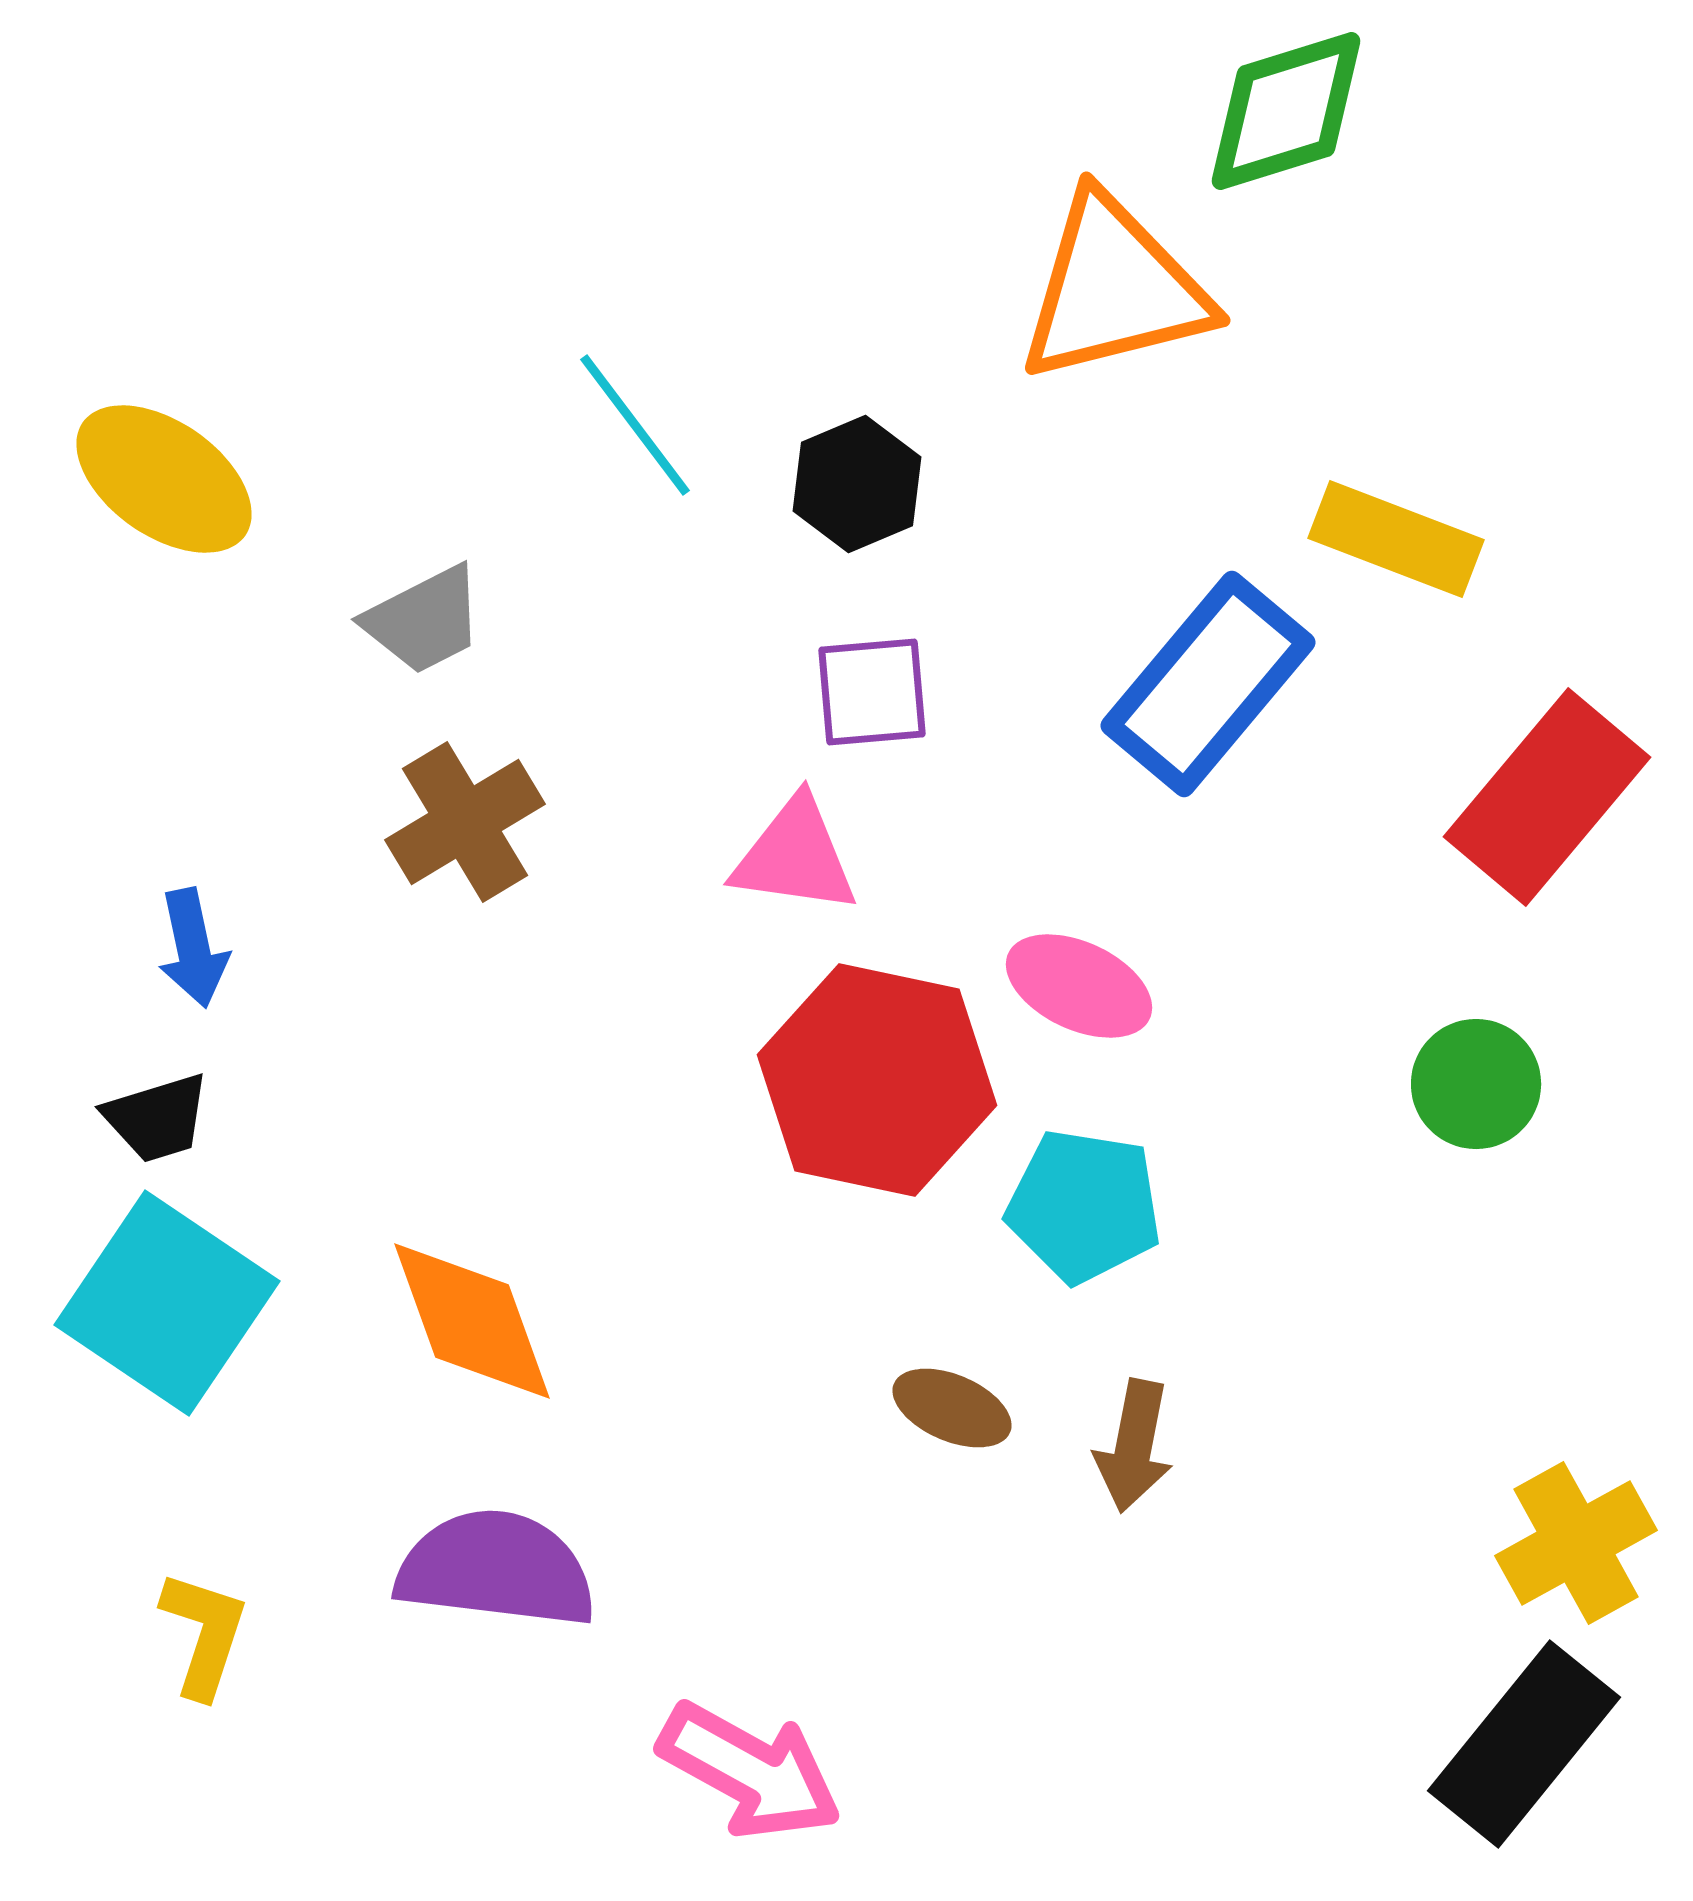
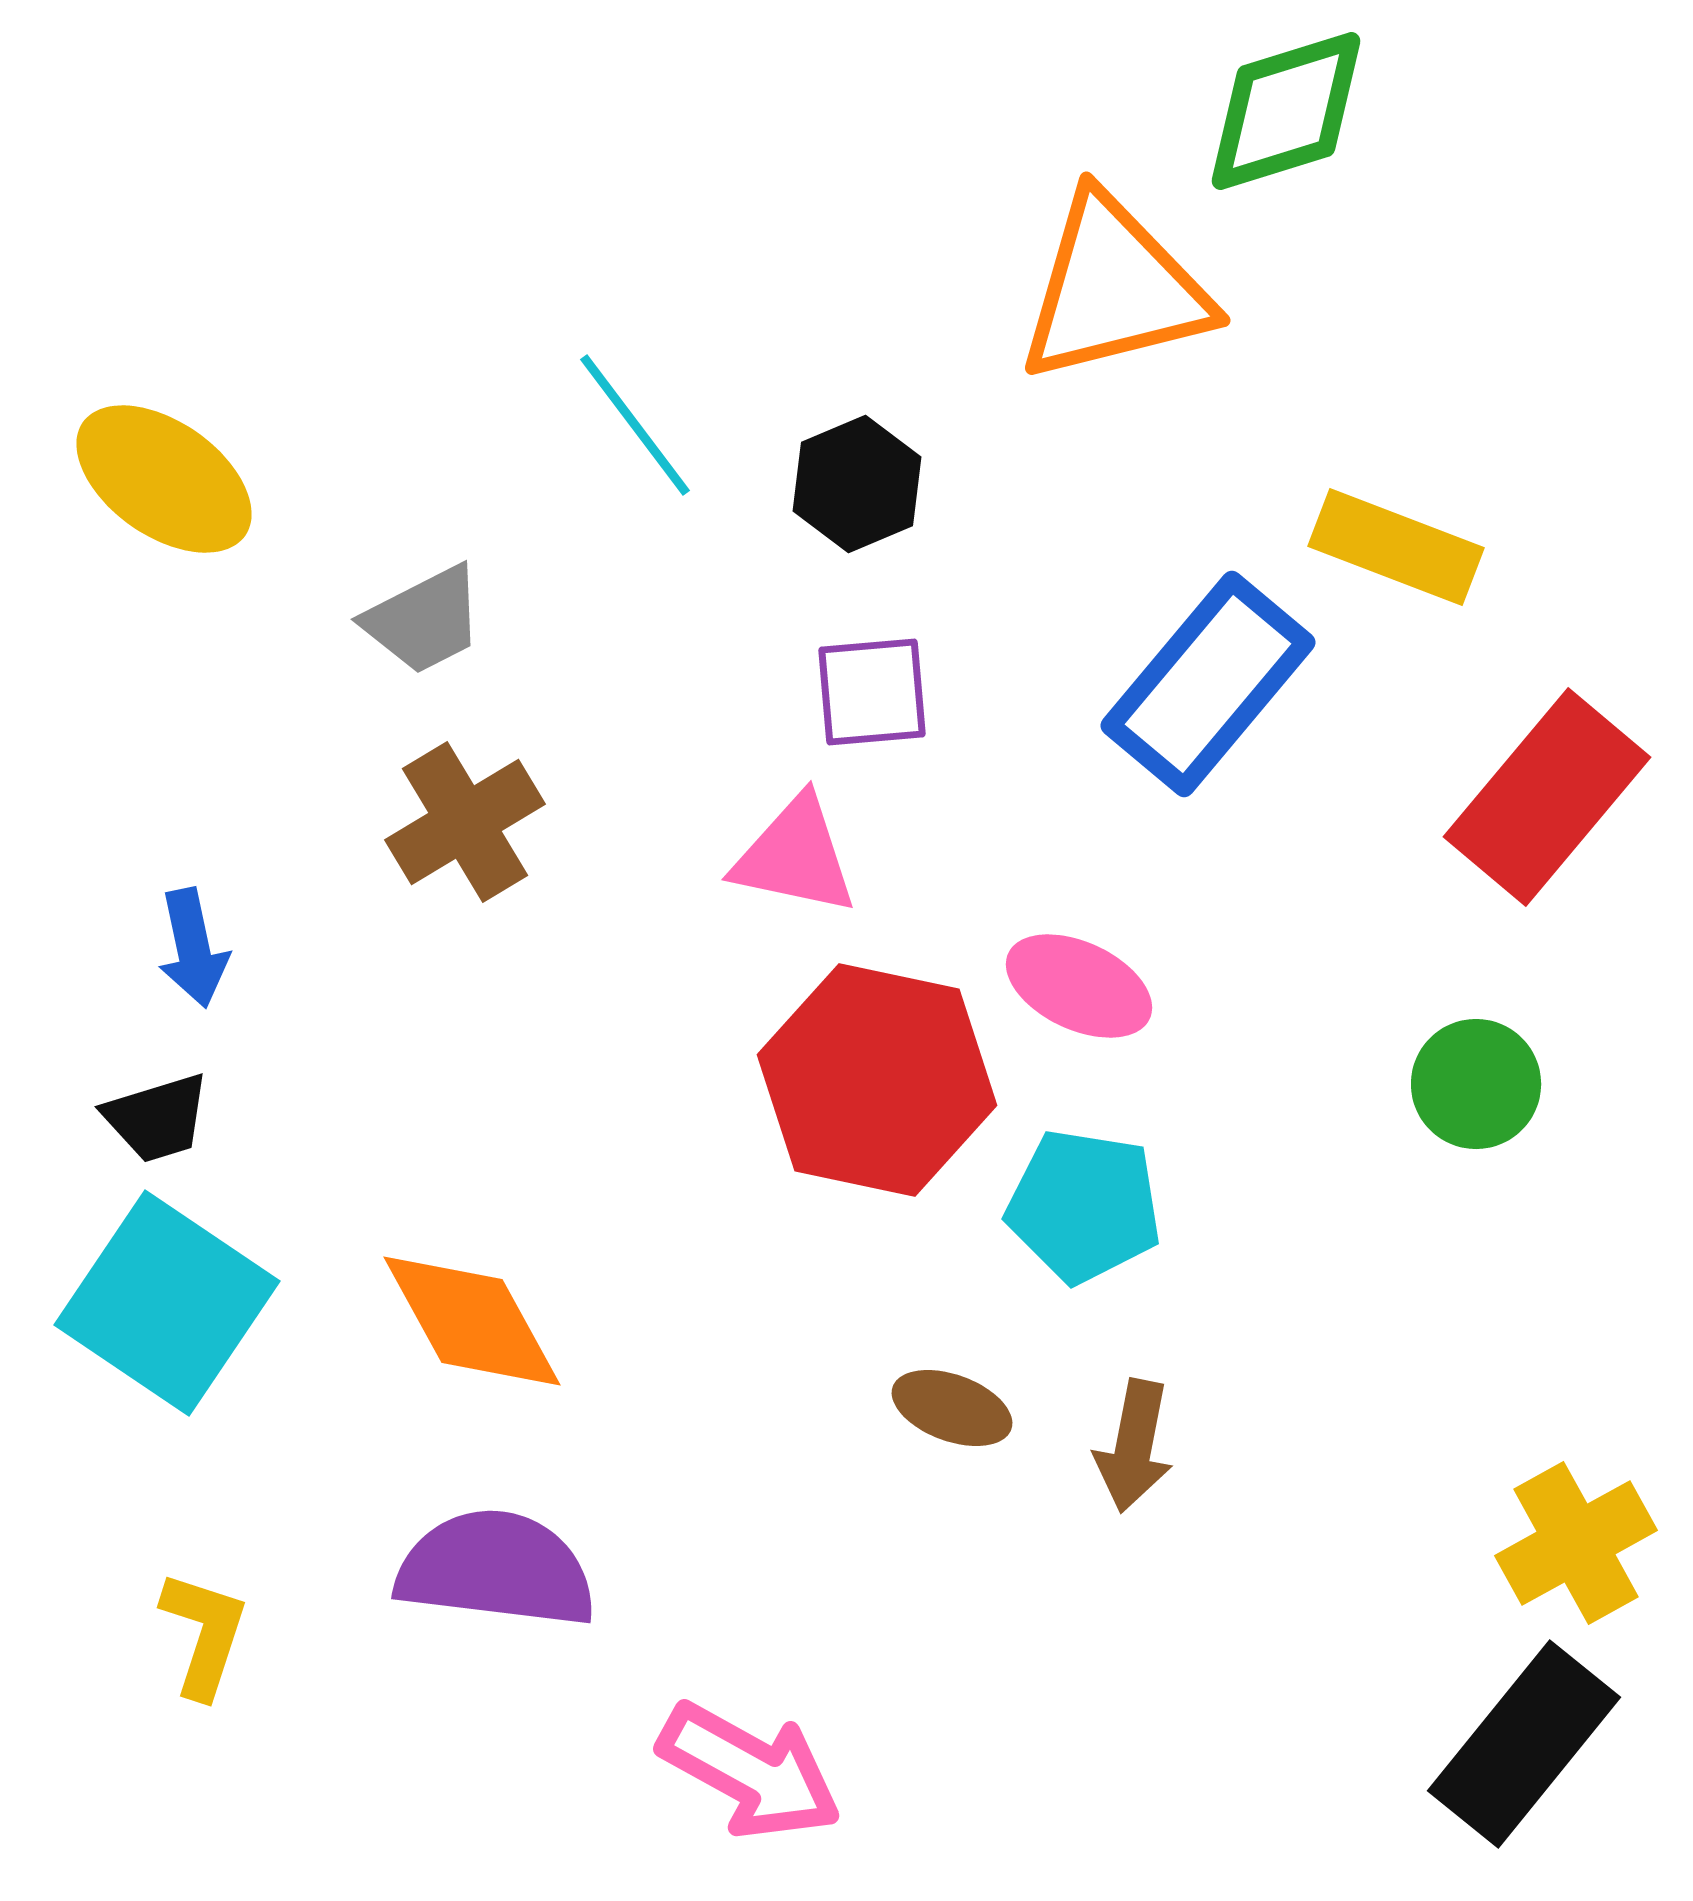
yellow rectangle: moved 8 px down
pink triangle: rotated 4 degrees clockwise
orange diamond: rotated 9 degrees counterclockwise
brown ellipse: rotated 3 degrees counterclockwise
